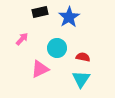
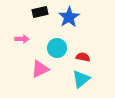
pink arrow: rotated 48 degrees clockwise
cyan triangle: rotated 18 degrees clockwise
